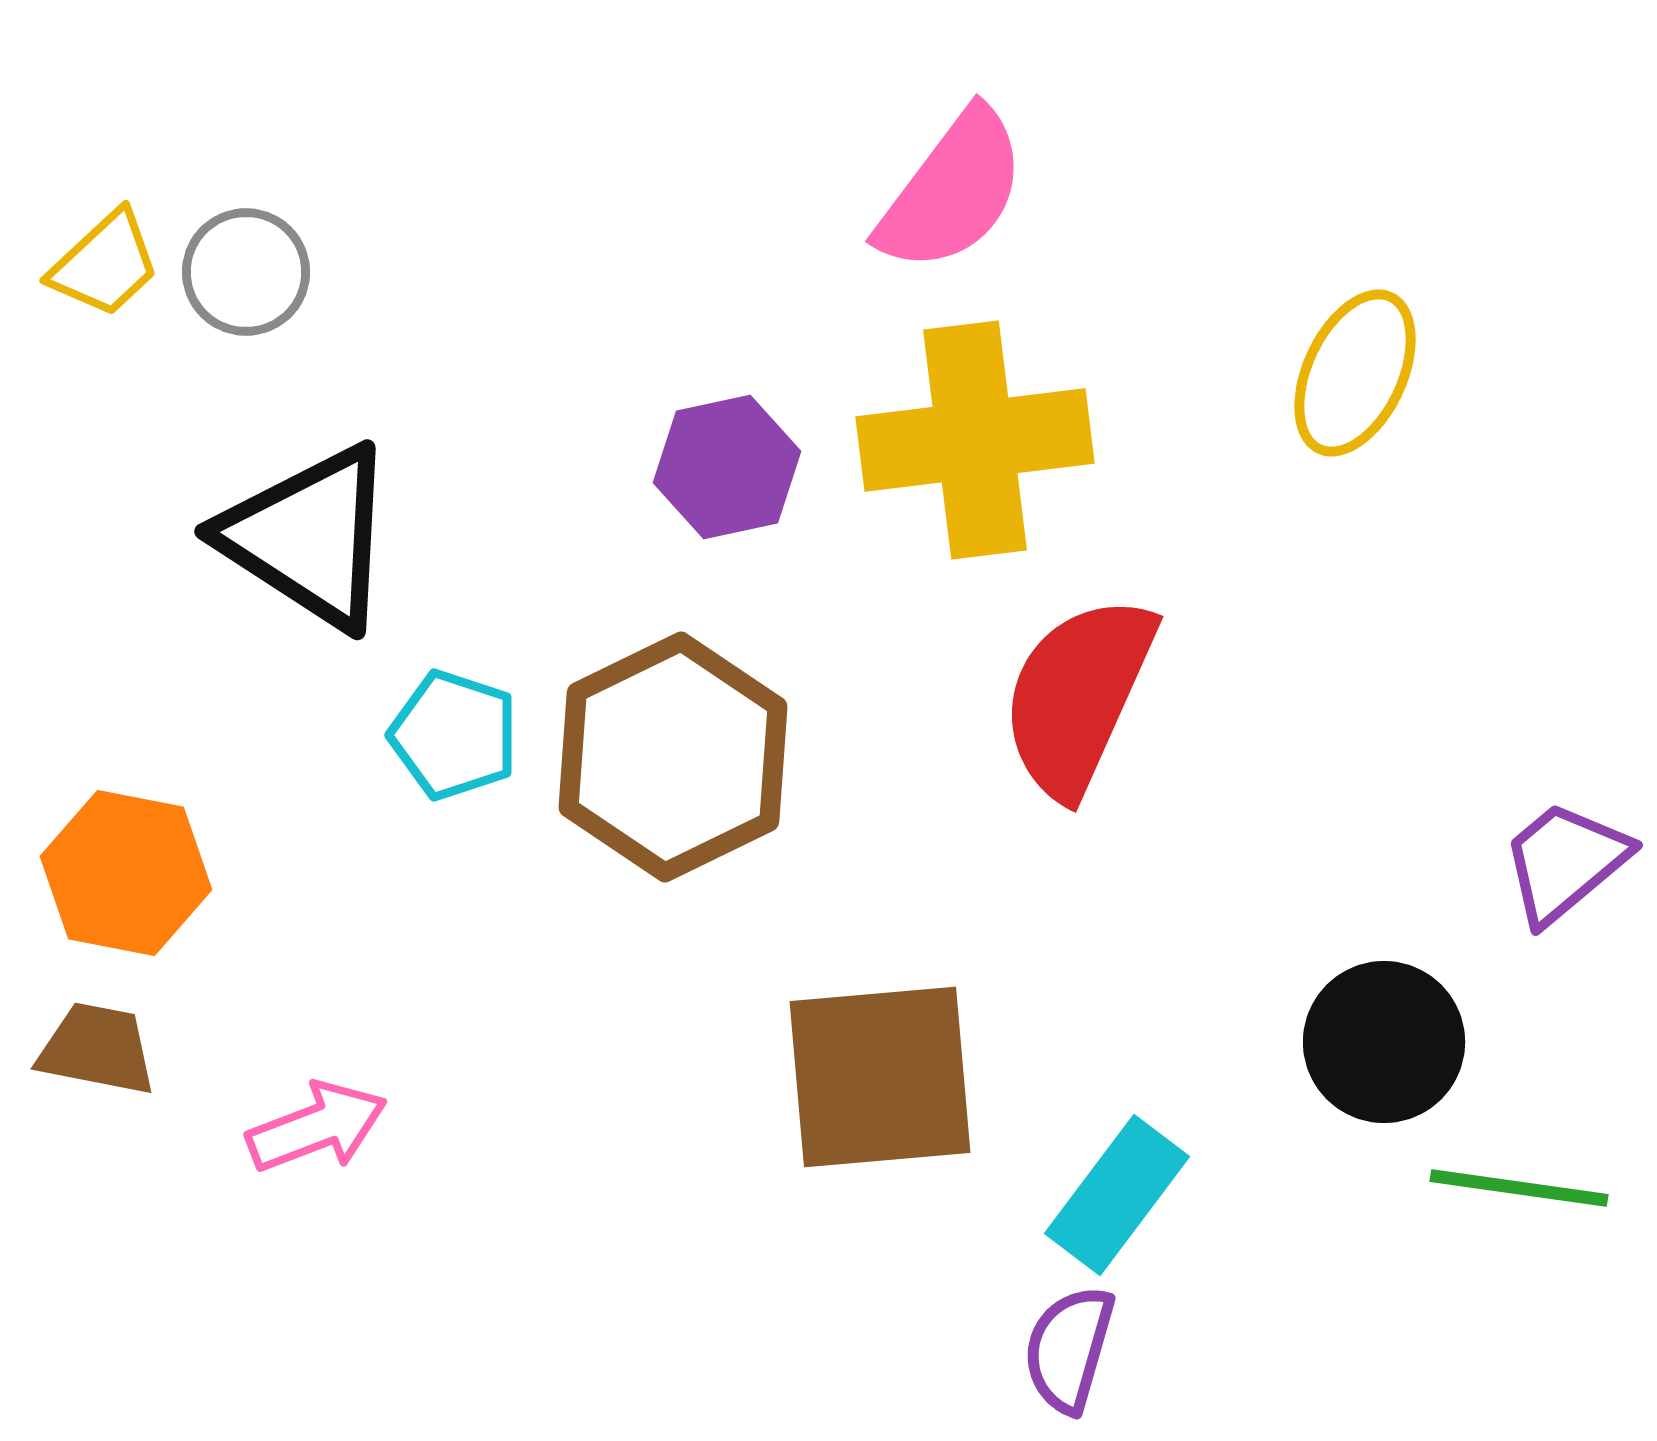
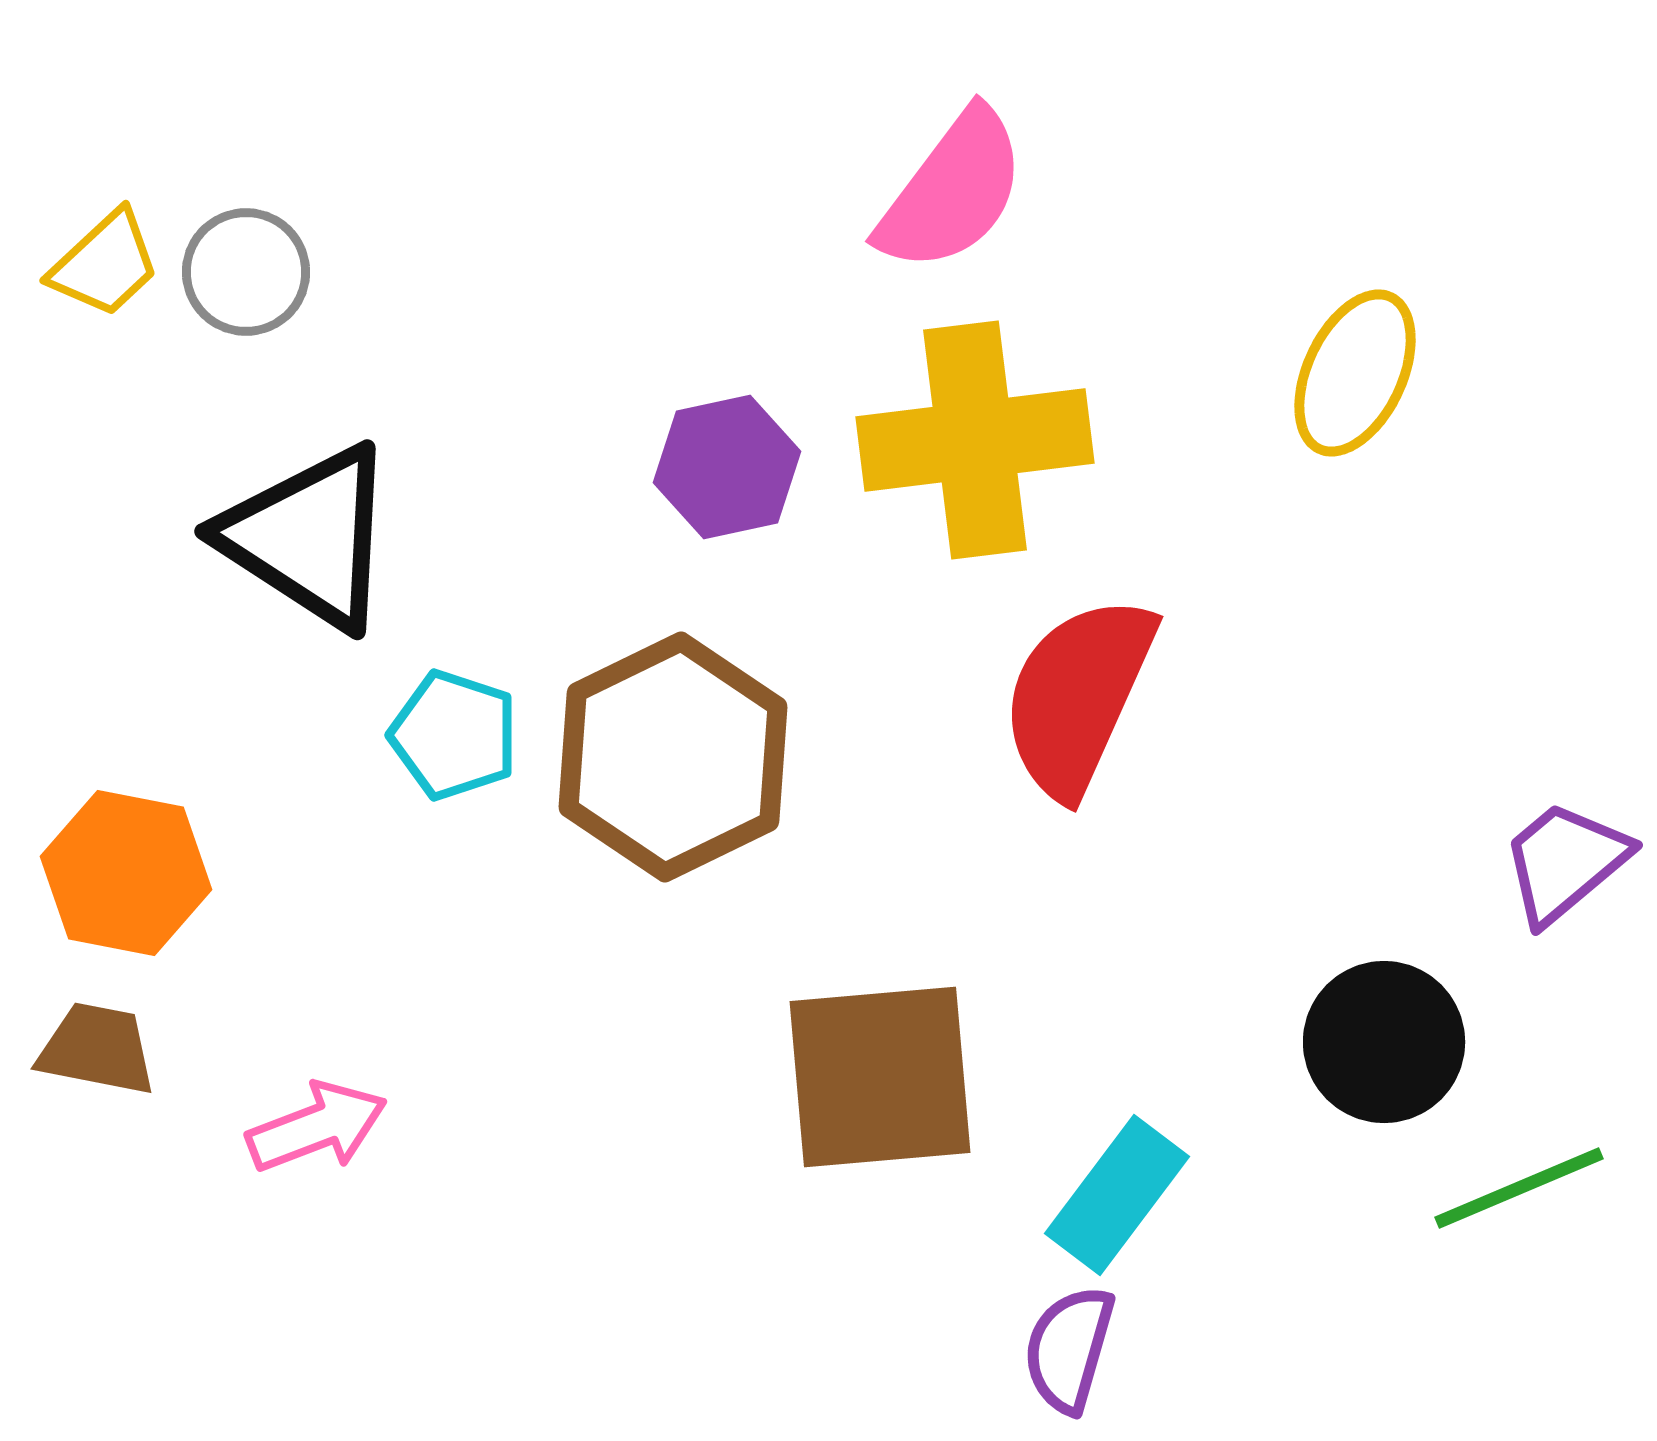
green line: rotated 31 degrees counterclockwise
